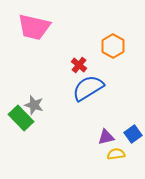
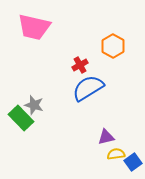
red cross: moved 1 px right; rotated 21 degrees clockwise
blue square: moved 28 px down
